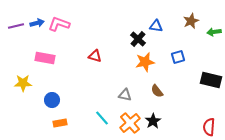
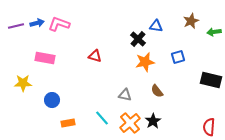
orange rectangle: moved 8 px right
